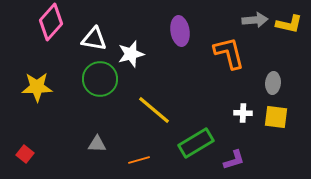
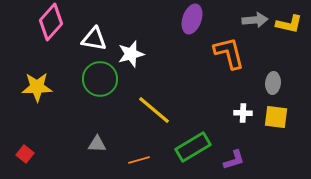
purple ellipse: moved 12 px right, 12 px up; rotated 28 degrees clockwise
green rectangle: moved 3 px left, 4 px down
